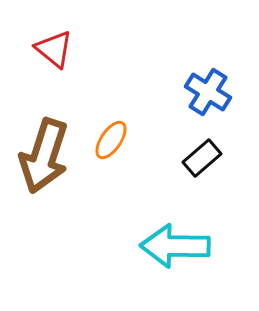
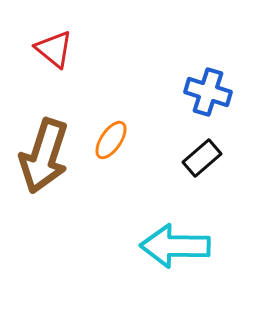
blue cross: rotated 15 degrees counterclockwise
